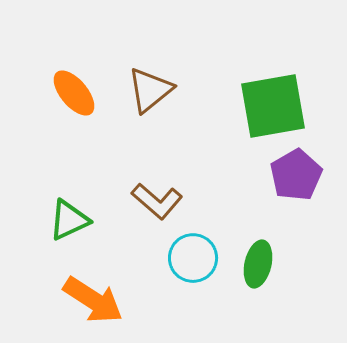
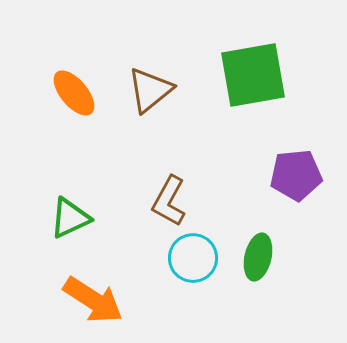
green square: moved 20 px left, 31 px up
purple pentagon: rotated 24 degrees clockwise
brown L-shape: moved 12 px right; rotated 78 degrees clockwise
green triangle: moved 1 px right, 2 px up
green ellipse: moved 7 px up
